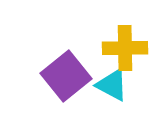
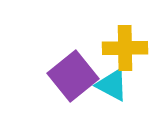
purple square: moved 7 px right
